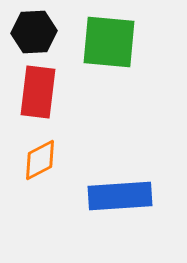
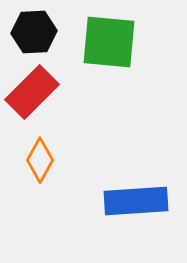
red rectangle: moved 6 px left; rotated 38 degrees clockwise
orange diamond: rotated 33 degrees counterclockwise
blue rectangle: moved 16 px right, 5 px down
